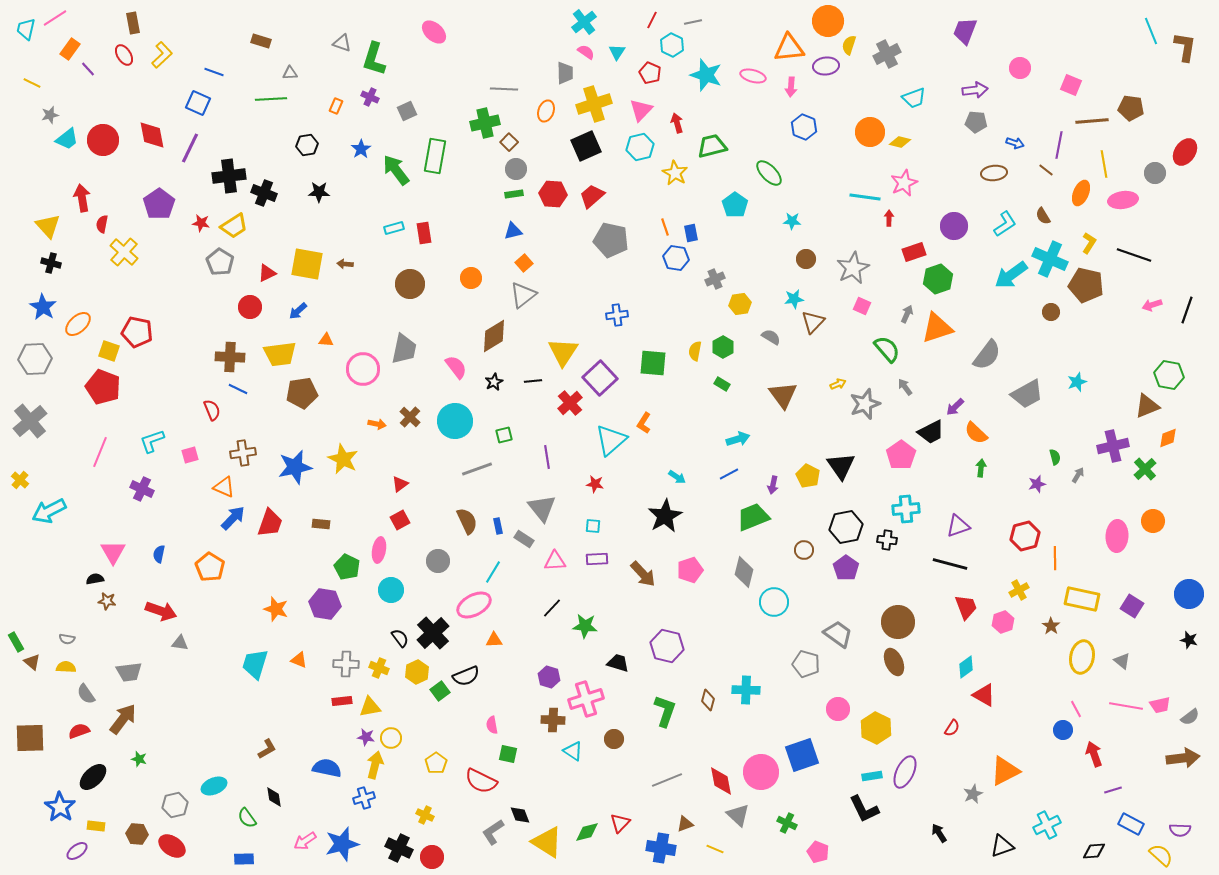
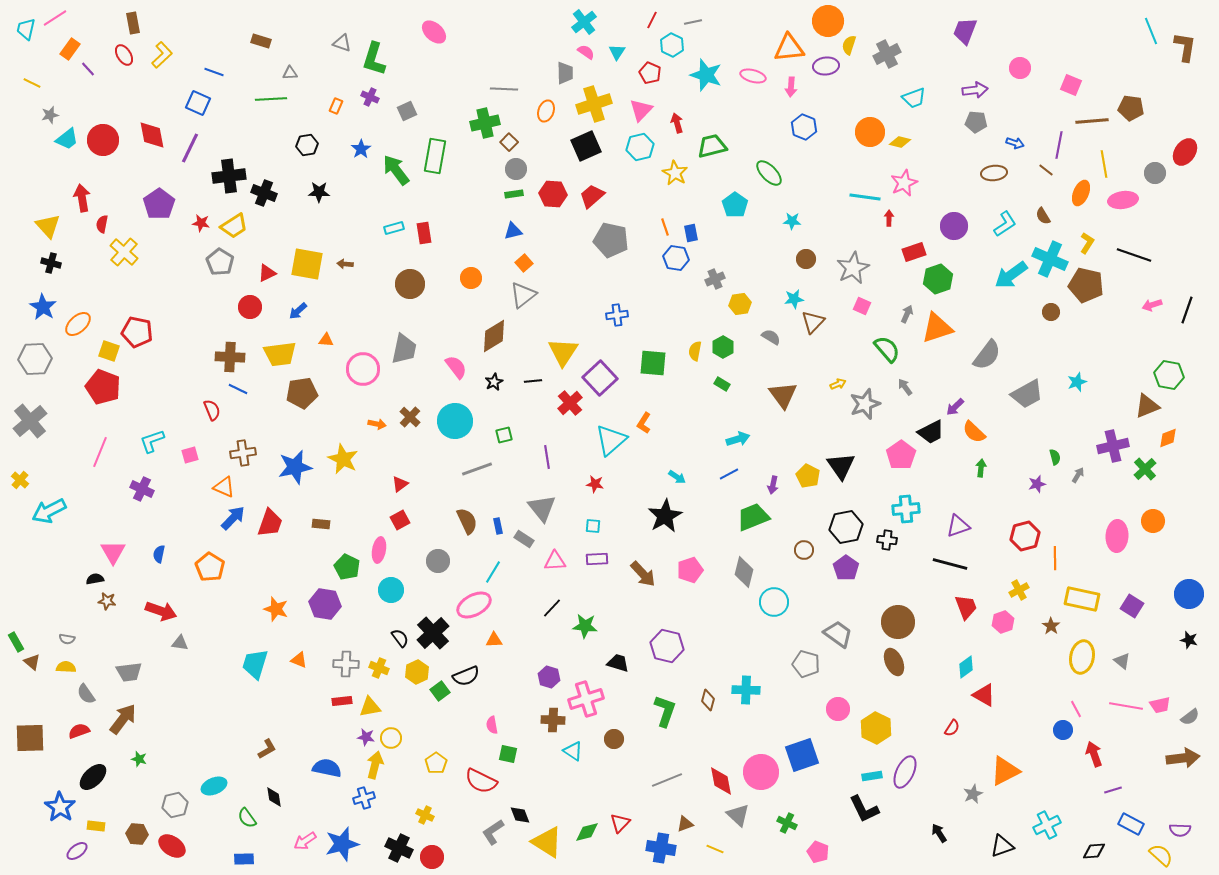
yellow L-shape at (1089, 243): moved 2 px left
orange semicircle at (976, 433): moved 2 px left, 1 px up
